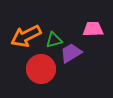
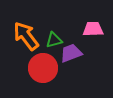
orange arrow: rotated 80 degrees clockwise
purple trapezoid: rotated 10 degrees clockwise
red circle: moved 2 px right, 1 px up
